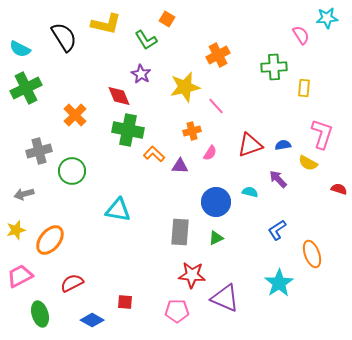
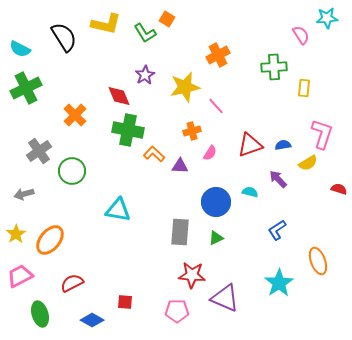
green L-shape at (146, 40): moved 1 px left, 7 px up
purple star at (141, 74): moved 4 px right, 1 px down; rotated 12 degrees clockwise
gray cross at (39, 151): rotated 20 degrees counterclockwise
yellow semicircle at (308, 163): rotated 60 degrees counterclockwise
yellow star at (16, 230): moved 4 px down; rotated 18 degrees counterclockwise
orange ellipse at (312, 254): moved 6 px right, 7 px down
